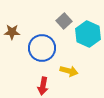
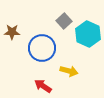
red arrow: rotated 114 degrees clockwise
